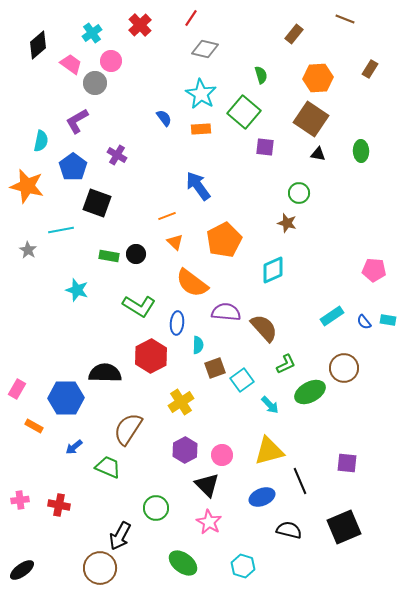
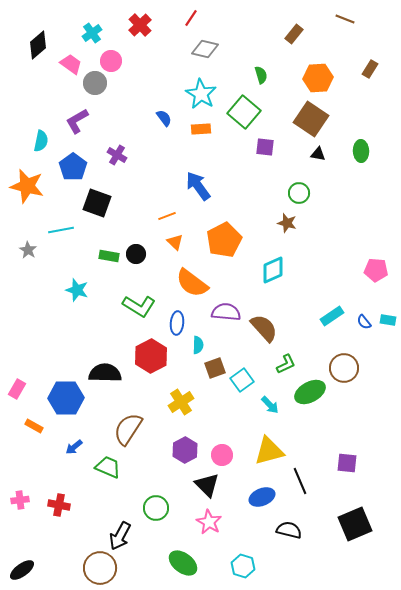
pink pentagon at (374, 270): moved 2 px right
black square at (344, 527): moved 11 px right, 3 px up
